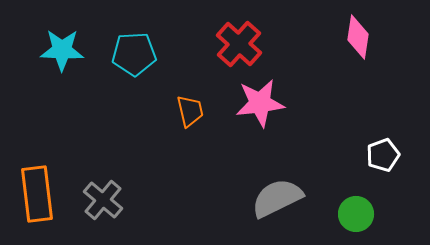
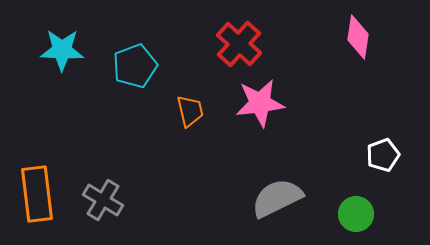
cyan pentagon: moved 1 px right, 12 px down; rotated 18 degrees counterclockwise
gray cross: rotated 9 degrees counterclockwise
